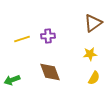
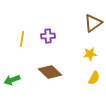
yellow line: rotated 63 degrees counterclockwise
brown diamond: rotated 25 degrees counterclockwise
